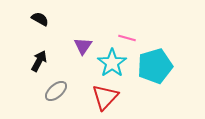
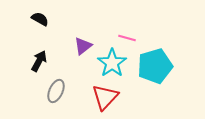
purple triangle: rotated 18 degrees clockwise
gray ellipse: rotated 25 degrees counterclockwise
